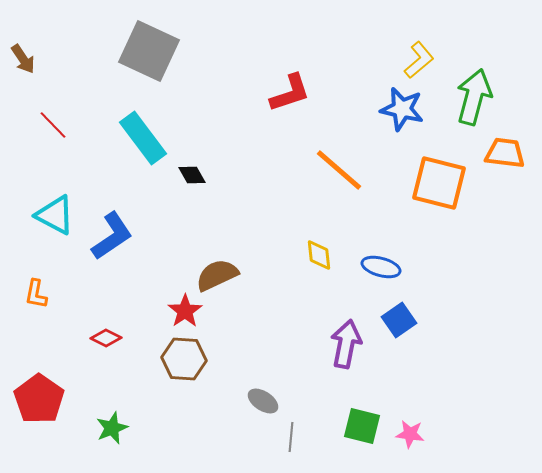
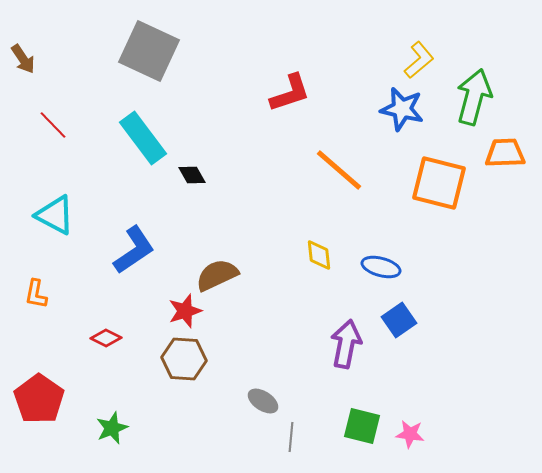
orange trapezoid: rotated 9 degrees counterclockwise
blue L-shape: moved 22 px right, 14 px down
red star: rotated 16 degrees clockwise
